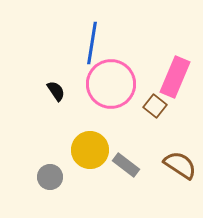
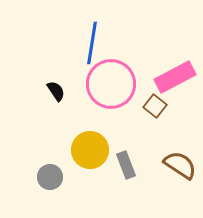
pink rectangle: rotated 39 degrees clockwise
gray rectangle: rotated 32 degrees clockwise
